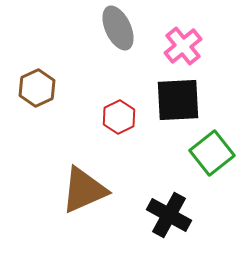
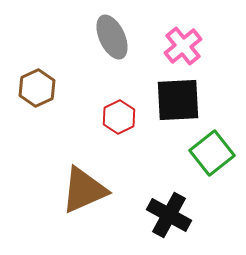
gray ellipse: moved 6 px left, 9 px down
